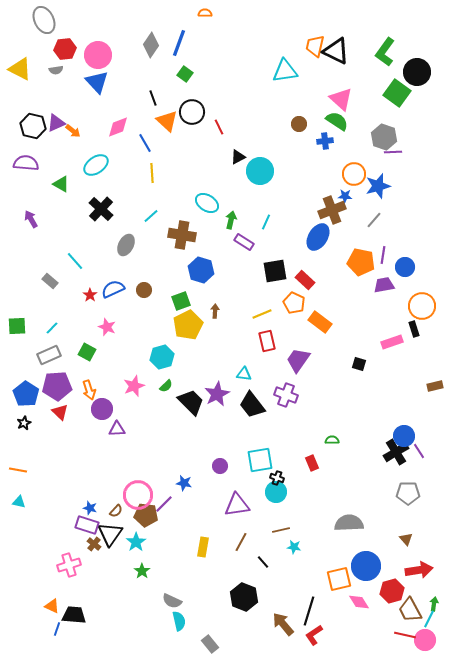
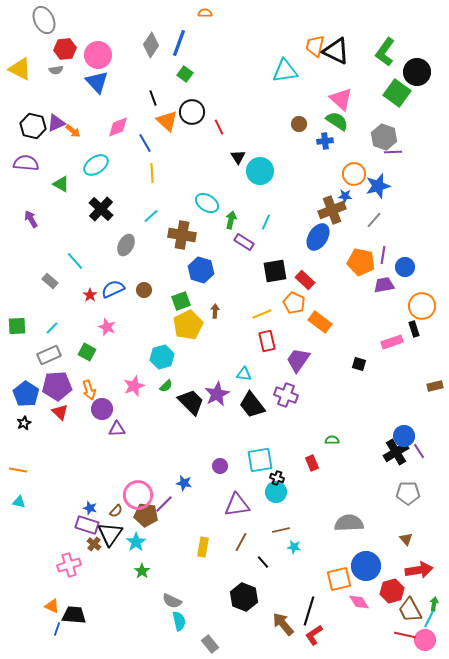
black triangle at (238, 157): rotated 35 degrees counterclockwise
